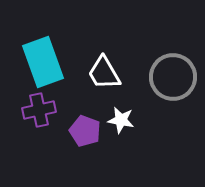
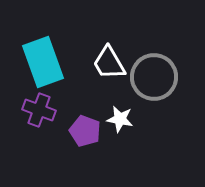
white trapezoid: moved 5 px right, 10 px up
gray circle: moved 19 px left
purple cross: rotated 32 degrees clockwise
white star: moved 1 px left, 1 px up
